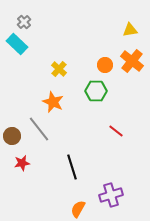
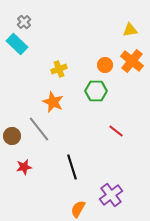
yellow cross: rotated 28 degrees clockwise
red star: moved 2 px right, 4 px down
purple cross: rotated 20 degrees counterclockwise
